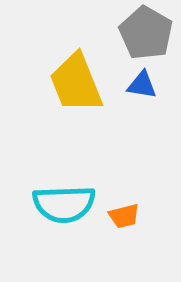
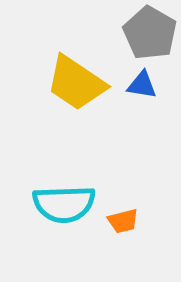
gray pentagon: moved 4 px right
yellow trapezoid: rotated 34 degrees counterclockwise
orange trapezoid: moved 1 px left, 5 px down
